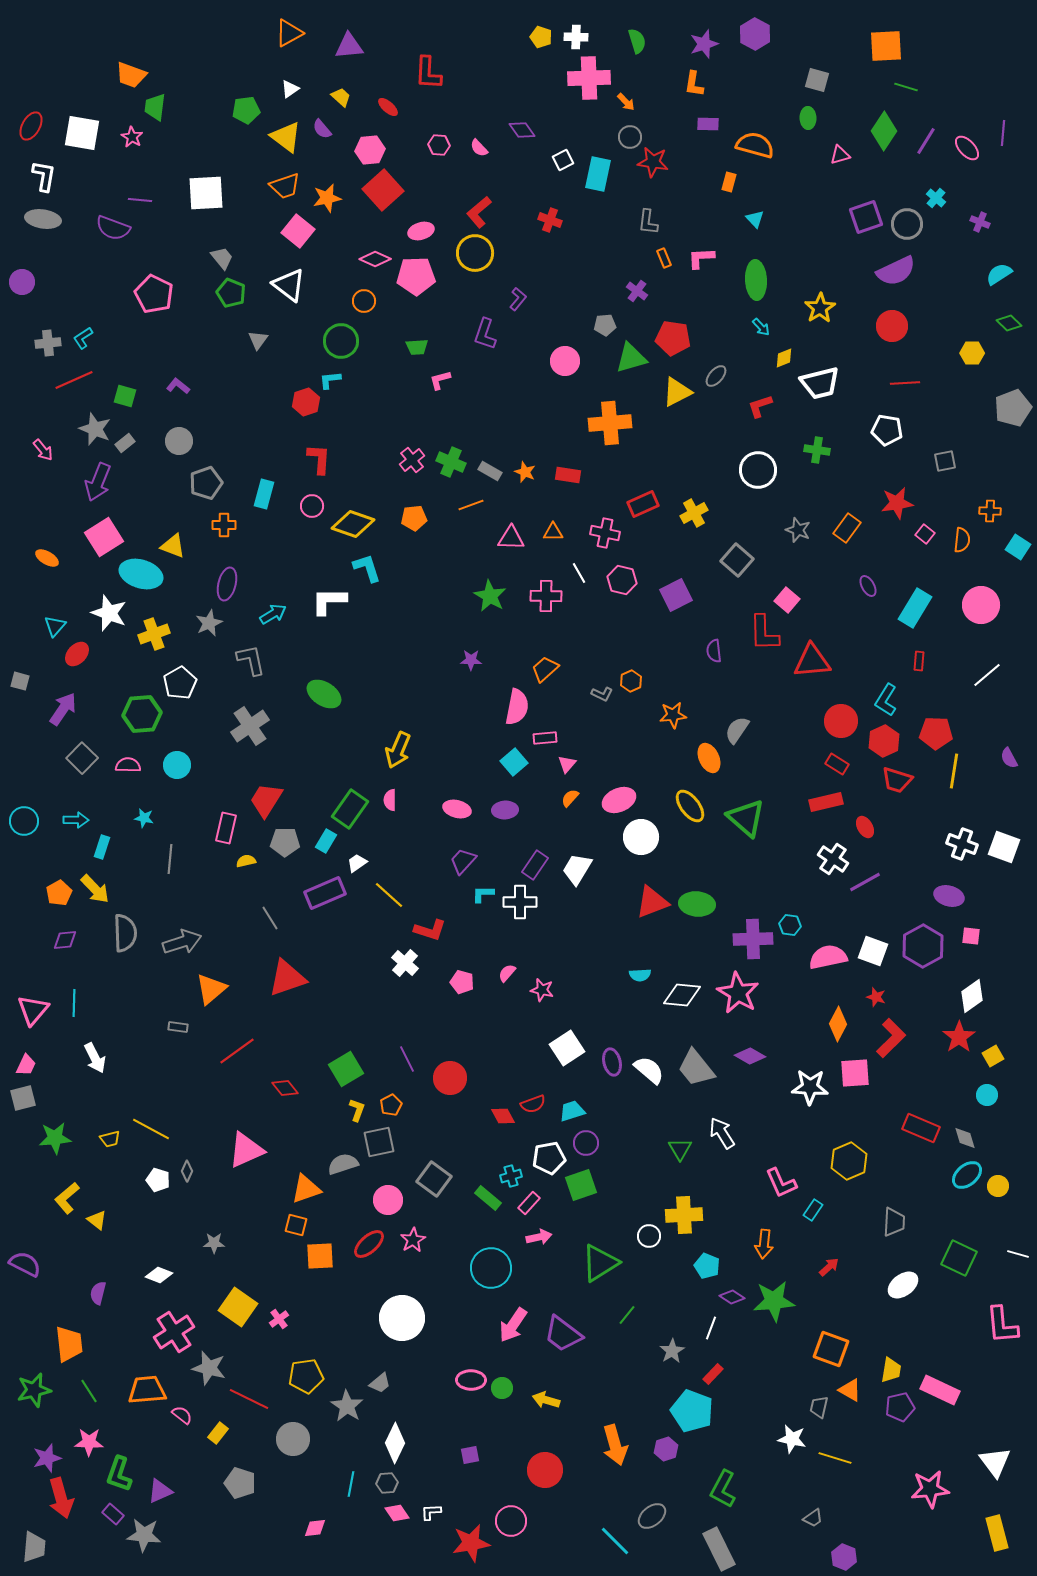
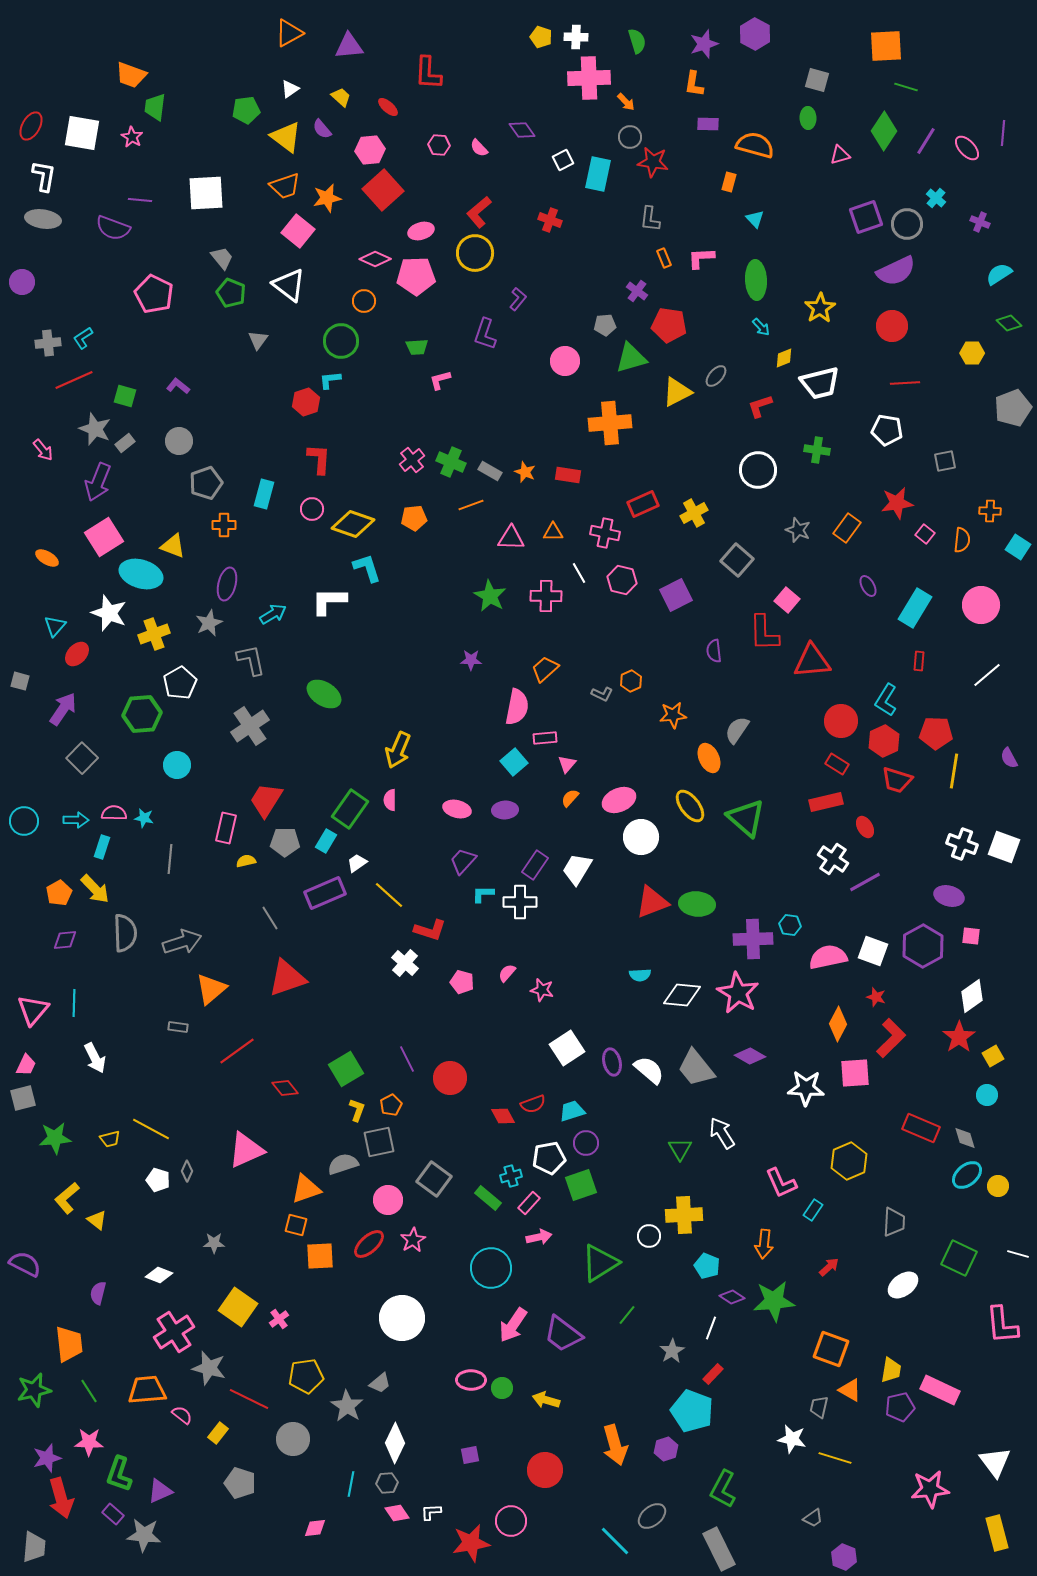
gray L-shape at (648, 222): moved 2 px right, 3 px up
red pentagon at (673, 338): moved 4 px left, 13 px up
pink circle at (312, 506): moved 3 px down
pink semicircle at (128, 765): moved 14 px left, 48 px down
white star at (810, 1087): moved 4 px left, 1 px down
